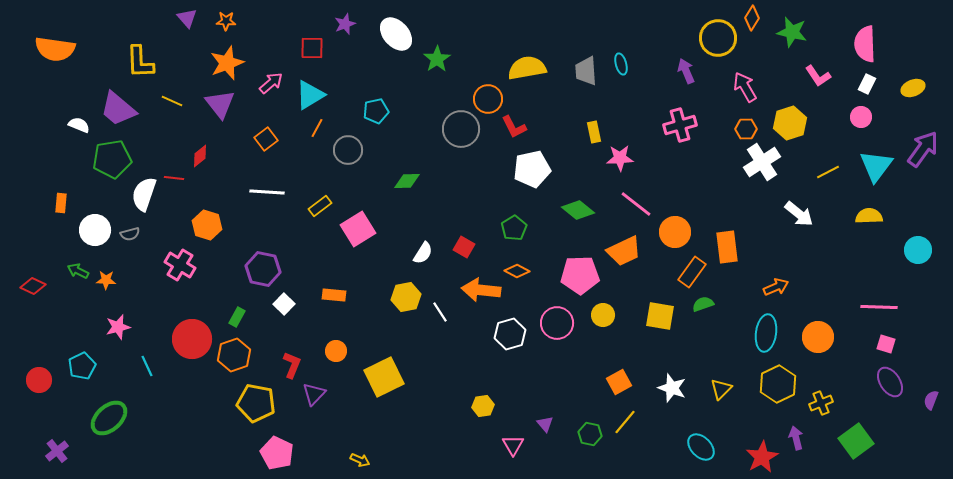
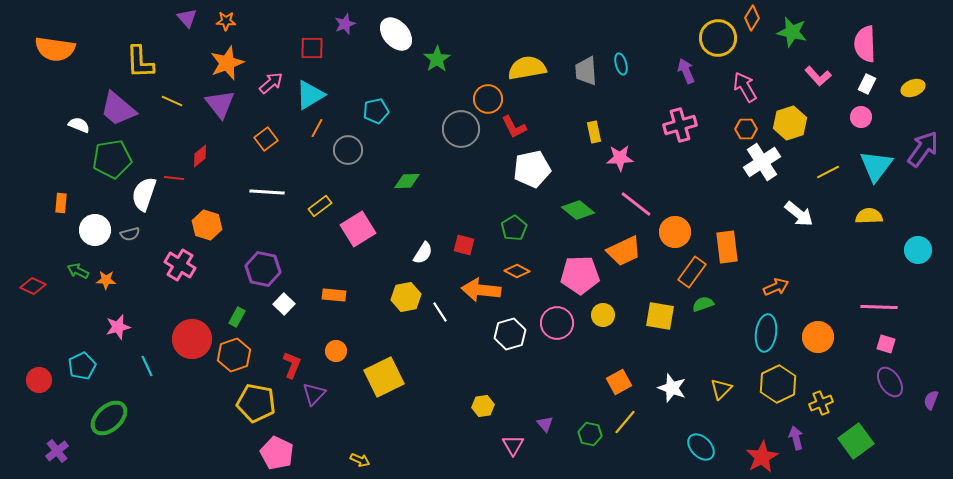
pink L-shape at (818, 76): rotated 8 degrees counterclockwise
red square at (464, 247): moved 2 px up; rotated 15 degrees counterclockwise
